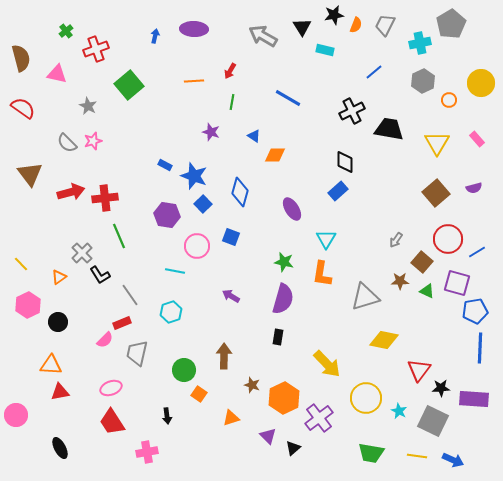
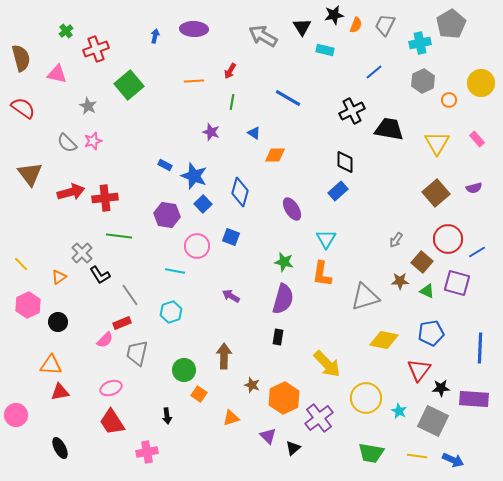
blue triangle at (254, 136): moved 3 px up
green line at (119, 236): rotated 60 degrees counterclockwise
blue pentagon at (475, 311): moved 44 px left, 22 px down
